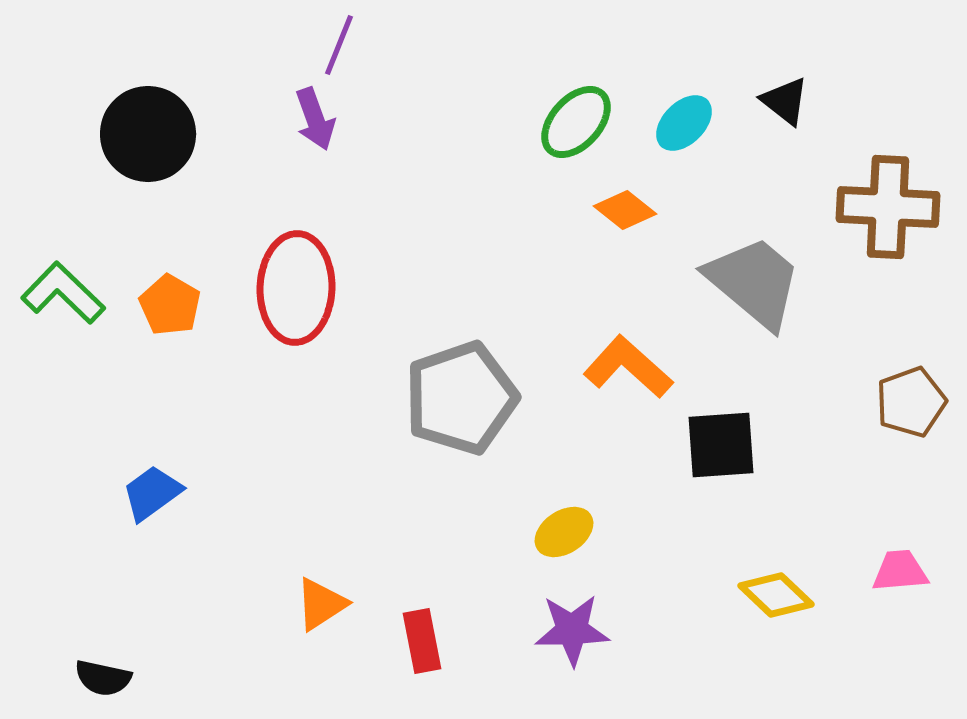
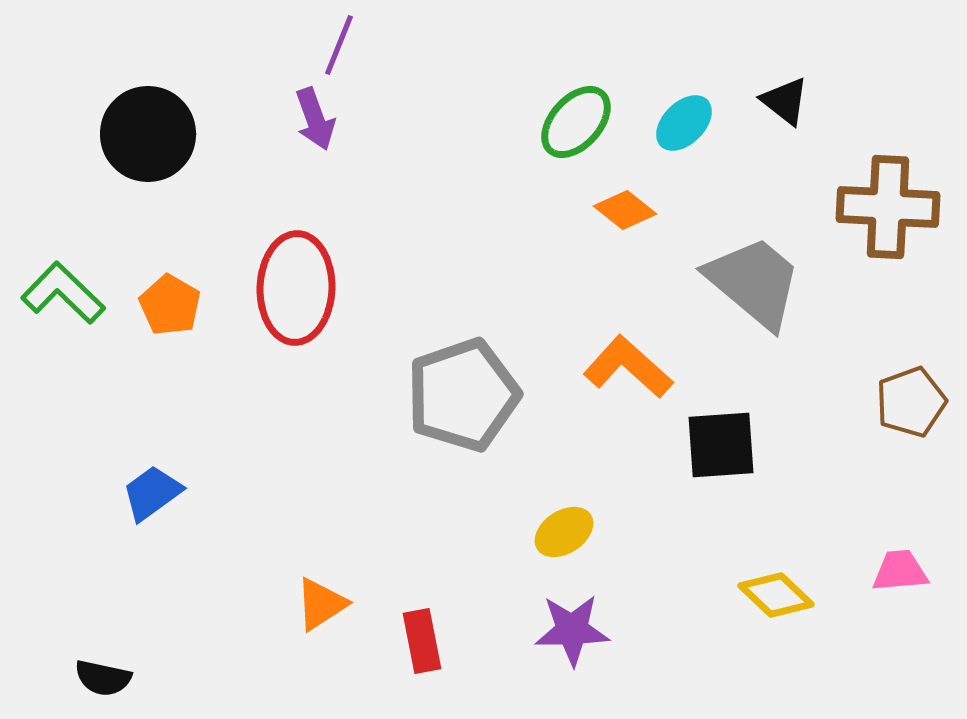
gray pentagon: moved 2 px right, 3 px up
